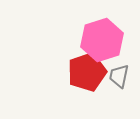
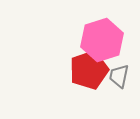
red pentagon: moved 2 px right, 2 px up
